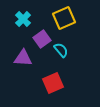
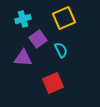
cyan cross: rotated 28 degrees clockwise
purple square: moved 4 px left
cyan semicircle: rotated 14 degrees clockwise
